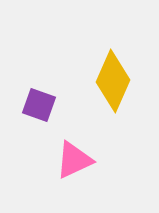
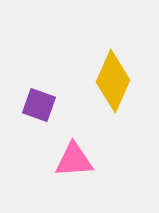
pink triangle: rotated 21 degrees clockwise
